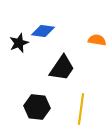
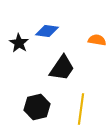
blue diamond: moved 4 px right
black star: rotated 18 degrees counterclockwise
black hexagon: rotated 20 degrees counterclockwise
